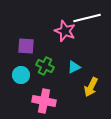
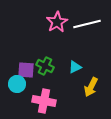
white line: moved 6 px down
pink star: moved 8 px left, 9 px up; rotated 20 degrees clockwise
purple square: moved 24 px down
cyan triangle: moved 1 px right
cyan circle: moved 4 px left, 9 px down
